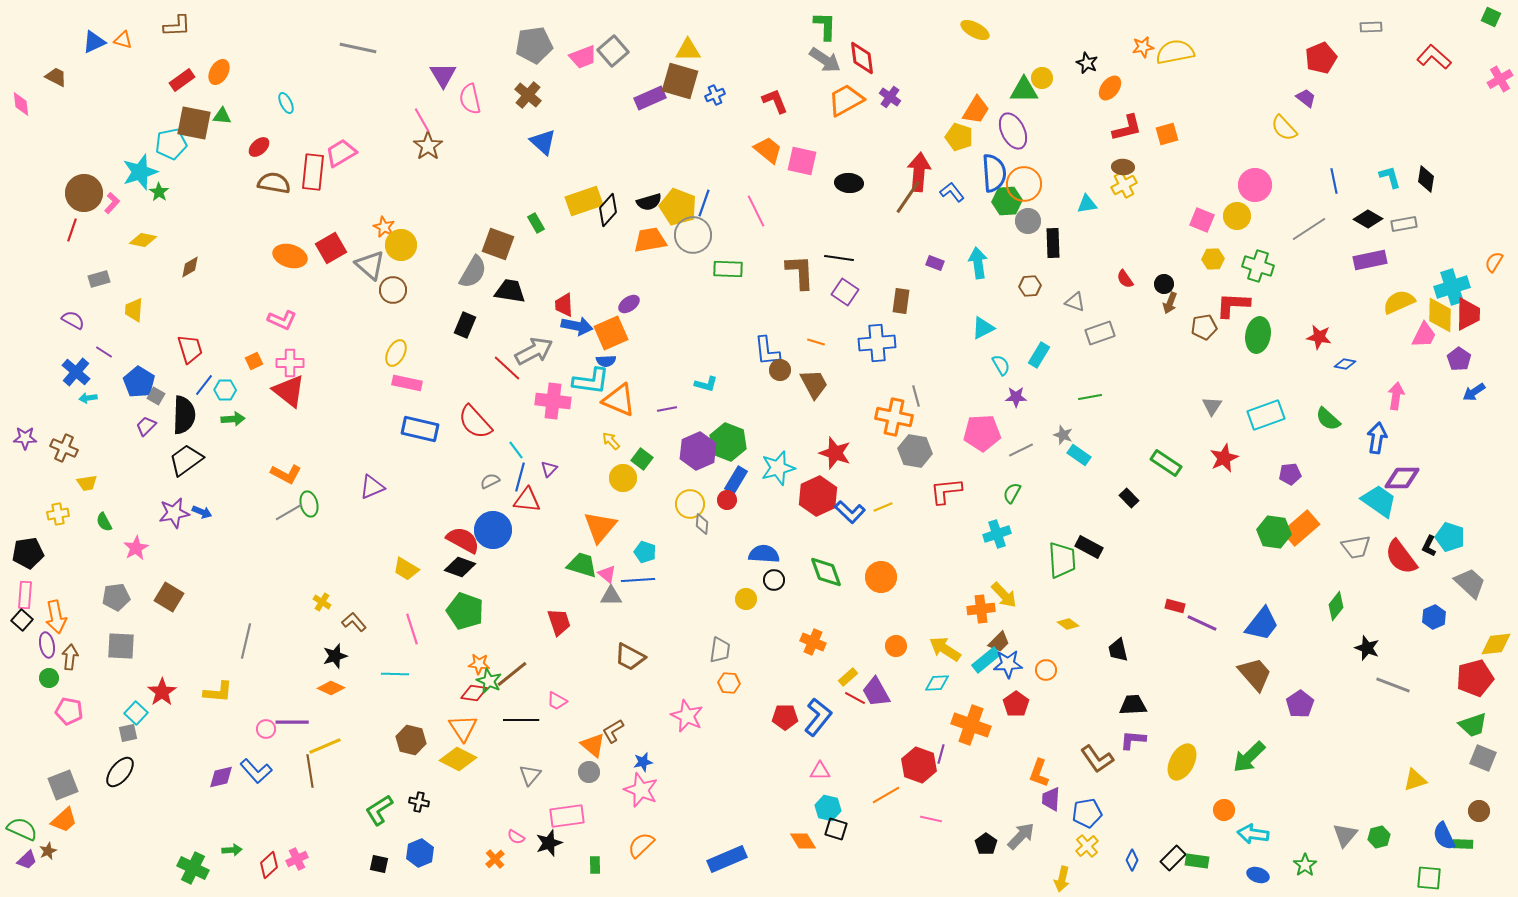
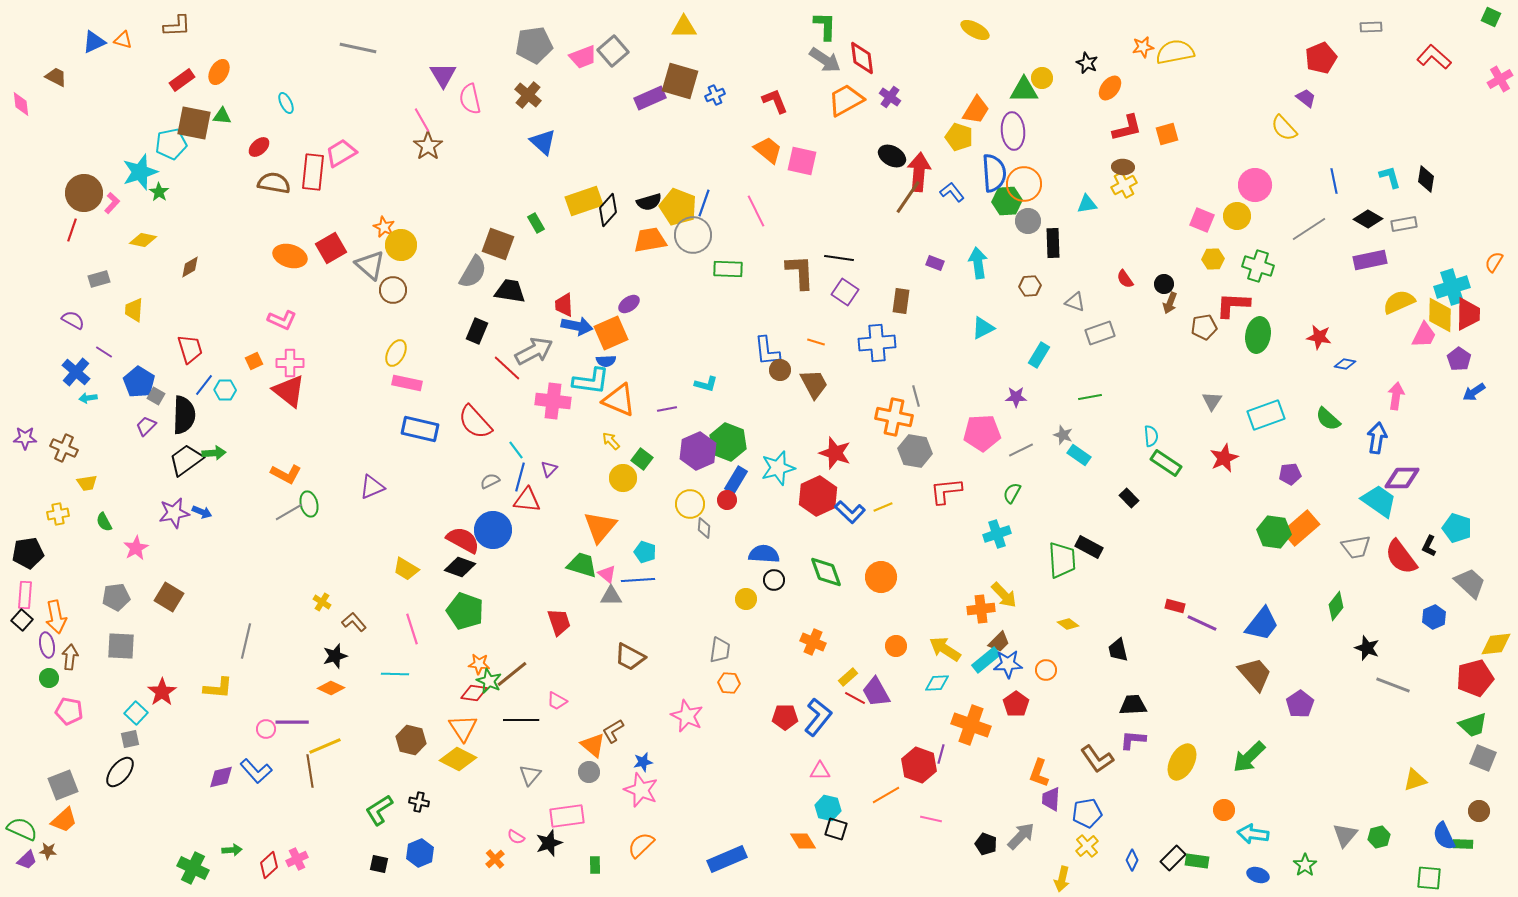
yellow triangle at (688, 50): moved 4 px left, 23 px up
purple ellipse at (1013, 131): rotated 21 degrees clockwise
black ellipse at (849, 183): moved 43 px right, 27 px up; rotated 24 degrees clockwise
black rectangle at (465, 325): moved 12 px right, 6 px down
cyan semicircle at (1001, 365): moved 150 px right, 71 px down; rotated 25 degrees clockwise
gray triangle at (1212, 406): moved 5 px up
green arrow at (233, 419): moved 19 px left, 34 px down
gray diamond at (702, 524): moved 2 px right, 4 px down
cyan pentagon at (1450, 537): moved 7 px right, 9 px up
yellow L-shape at (218, 692): moved 4 px up
gray square at (128, 733): moved 2 px right, 6 px down
black pentagon at (986, 844): rotated 15 degrees counterclockwise
brown star at (48, 851): rotated 30 degrees clockwise
